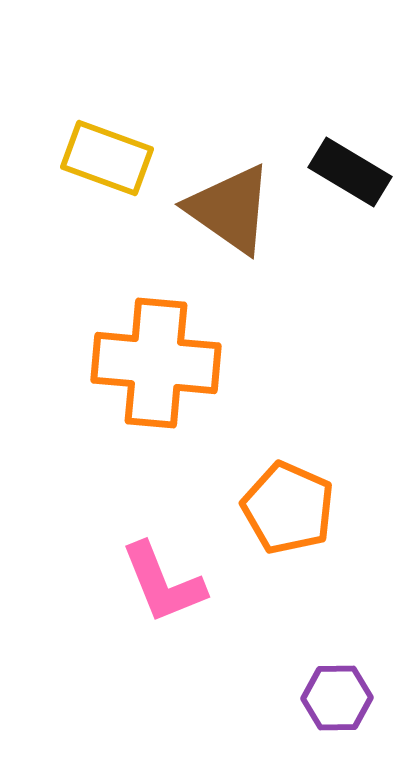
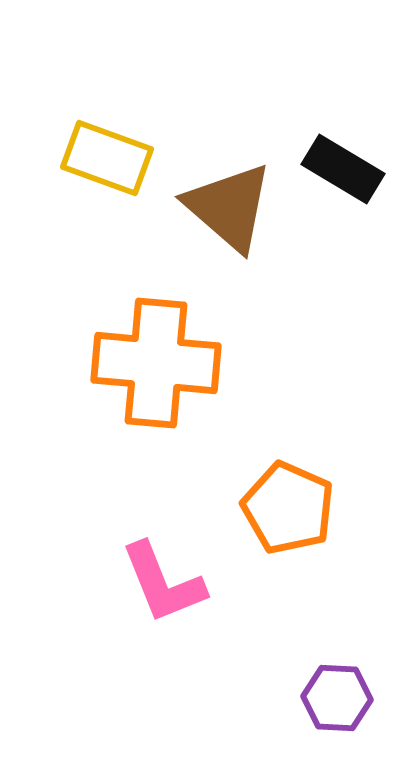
black rectangle: moved 7 px left, 3 px up
brown triangle: moved 1 px left, 2 px up; rotated 6 degrees clockwise
purple hexagon: rotated 4 degrees clockwise
